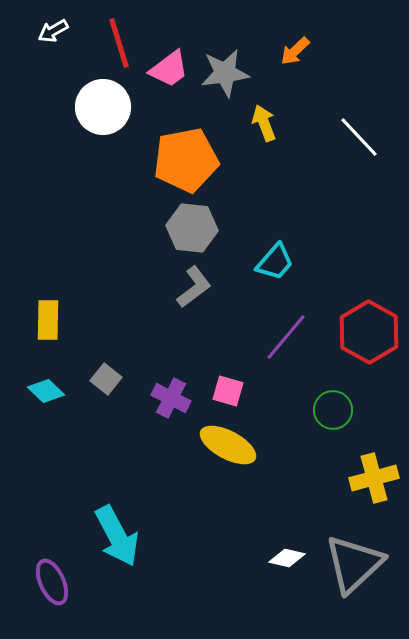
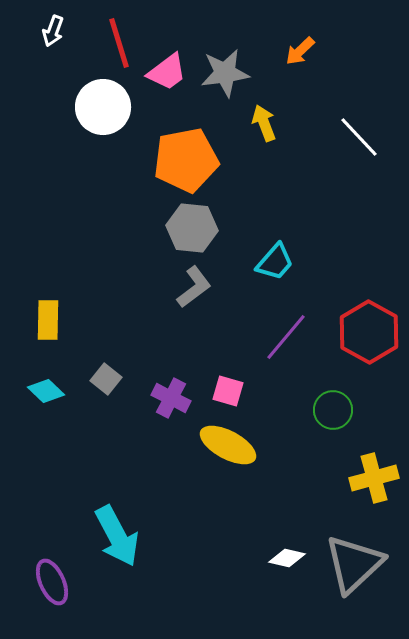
white arrow: rotated 40 degrees counterclockwise
orange arrow: moved 5 px right
pink trapezoid: moved 2 px left, 3 px down
